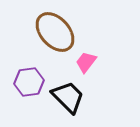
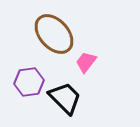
brown ellipse: moved 1 px left, 2 px down
black trapezoid: moved 3 px left, 1 px down
